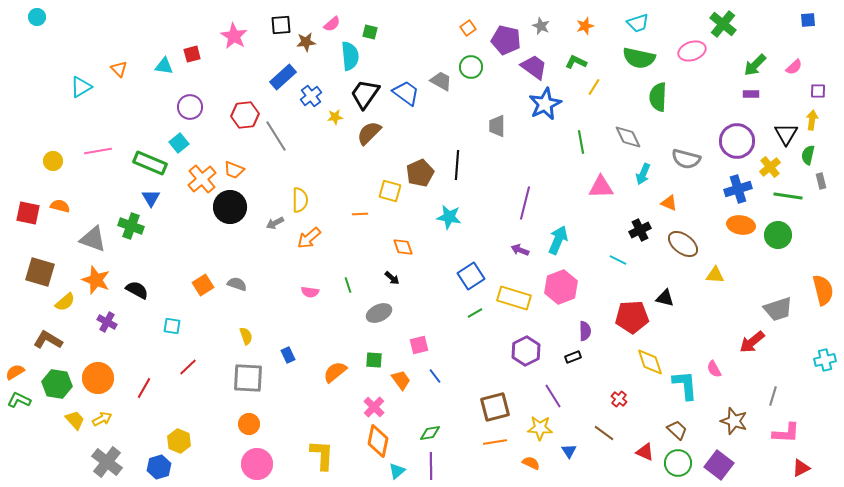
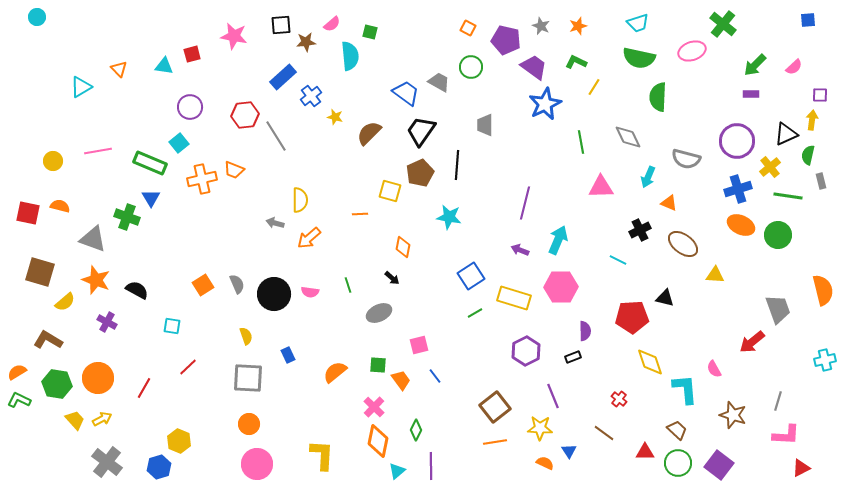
orange star at (585, 26): moved 7 px left
orange square at (468, 28): rotated 28 degrees counterclockwise
pink star at (234, 36): rotated 20 degrees counterclockwise
gray trapezoid at (441, 81): moved 2 px left, 1 px down
purple square at (818, 91): moved 2 px right, 4 px down
black trapezoid at (365, 94): moved 56 px right, 37 px down
yellow star at (335, 117): rotated 21 degrees clockwise
gray trapezoid at (497, 126): moved 12 px left, 1 px up
black triangle at (786, 134): rotated 35 degrees clockwise
cyan arrow at (643, 174): moved 5 px right, 3 px down
orange cross at (202, 179): rotated 28 degrees clockwise
black circle at (230, 207): moved 44 px right, 87 px down
gray arrow at (275, 223): rotated 42 degrees clockwise
orange ellipse at (741, 225): rotated 16 degrees clockwise
green cross at (131, 226): moved 4 px left, 9 px up
orange diamond at (403, 247): rotated 30 degrees clockwise
gray semicircle at (237, 284): rotated 48 degrees clockwise
pink hexagon at (561, 287): rotated 20 degrees clockwise
gray trapezoid at (778, 309): rotated 92 degrees counterclockwise
green square at (374, 360): moved 4 px right, 5 px down
orange semicircle at (15, 372): moved 2 px right
cyan L-shape at (685, 385): moved 4 px down
purple line at (553, 396): rotated 10 degrees clockwise
gray line at (773, 396): moved 5 px right, 5 px down
brown square at (495, 407): rotated 24 degrees counterclockwise
brown star at (734, 421): moved 1 px left, 6 px up
green diamond at (430, 433): moved 14 px left, 3 px up; rotated 55 degrees counterclockwise
pink L-shape at (786, 433): moved 2 px down
red triangle at (645, 452): rotated 24 degrees counterclockwise
orange semicircle at (531, 463): moved 14 px right
